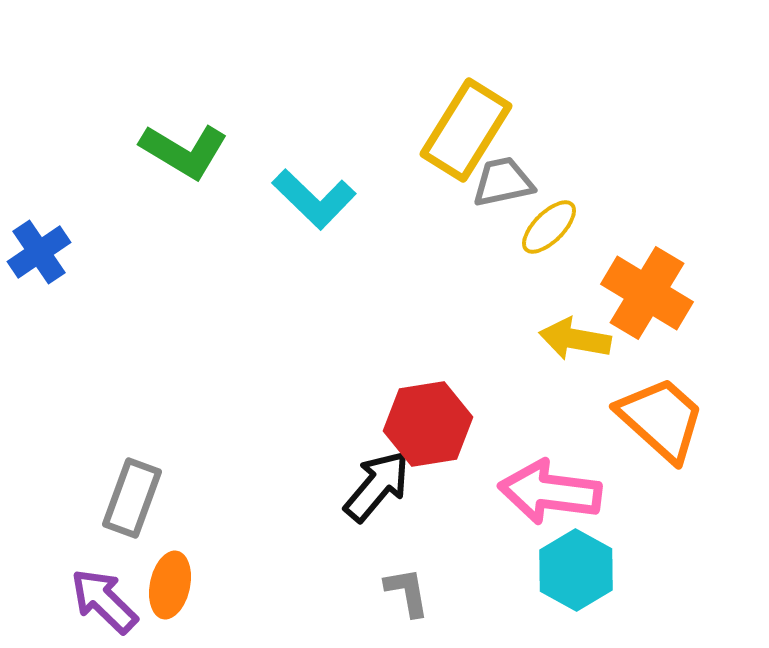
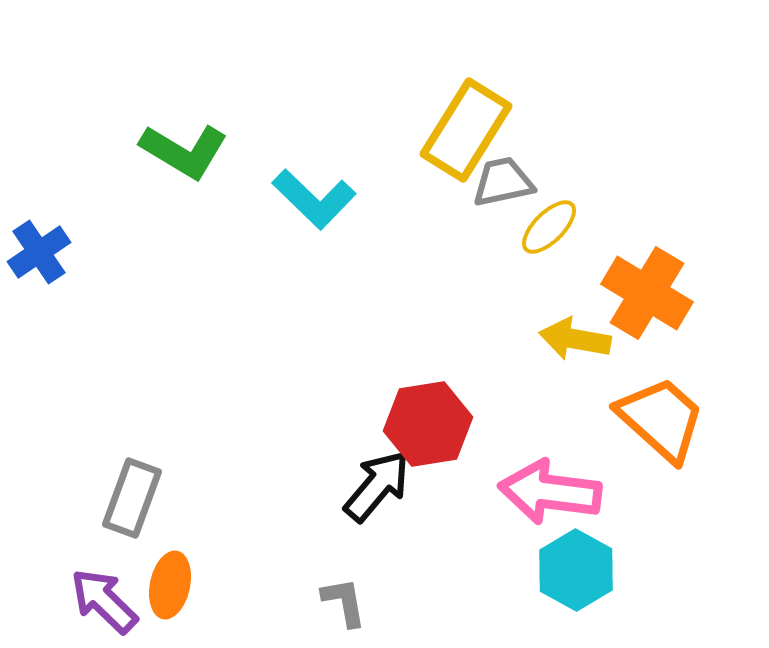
gray L-shape: moved 63 px left, 10 px down
